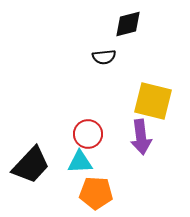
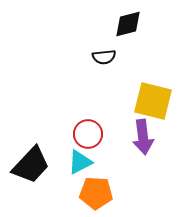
purple arrow: moved 2 px right
cyan triangle: rotated 24 degrees counterclockwise
